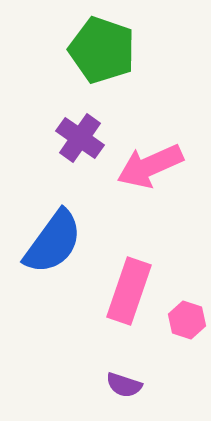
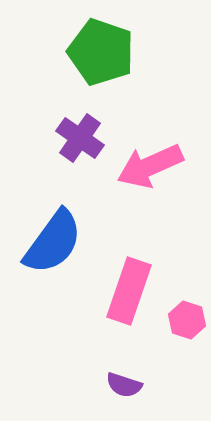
green pentagon: moved 1 px left, 2 px down
